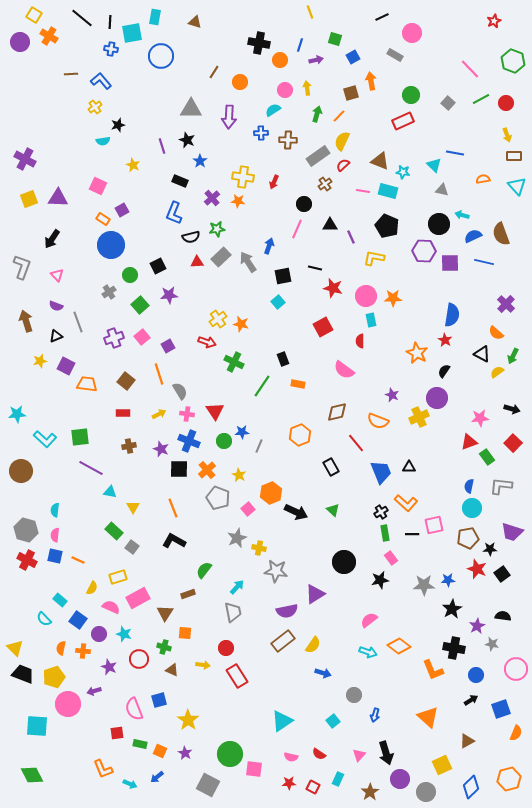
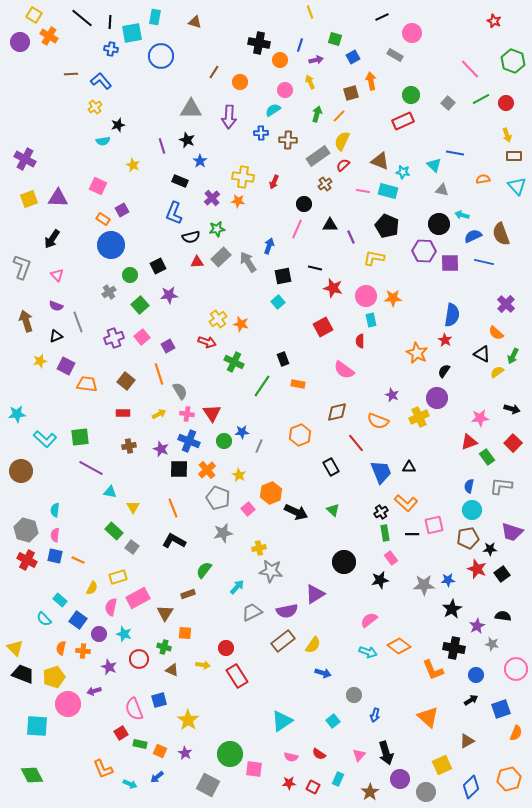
red star at (494, 21): rotated 24 degrees counterclockwise
yellow arrow at (307, 88): moved 3 px right, 6 px up; rotated 16 degrees counterclockwise
red triangle at (215, 411): moved 3 px left, 2 px down
cyan circle at (472, 508): moved 2 px down
gray star at (237, 538): moved 14 px left, 5 px up; rotated 12 degrees clockwise
yellow cross at (259, 548): rotated 24 degrees counterclockwise
gray star at (276, 571): moved 5 px left
pink semicircle at (111, 607): rotated 102 degrees counterclockwise
gray trapezoid at (233, 612): moved 19 px right; rotated 105 degrees counterclockwise
red square at (117, 733): moved 4 px right; rotated 24 degrees counterclockwise
